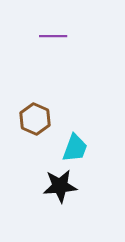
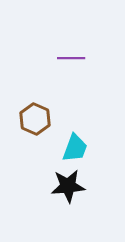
purple line: moved 18 px right, 22 px down
black star: moved 8 px right
